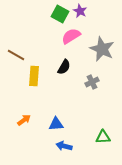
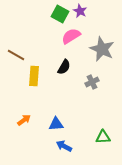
blue arrow: rotated 14 degrees clockwise
